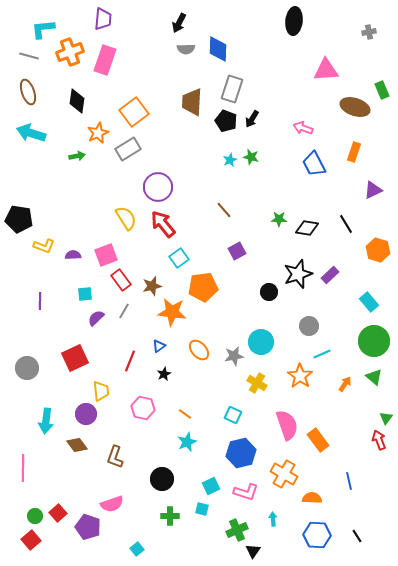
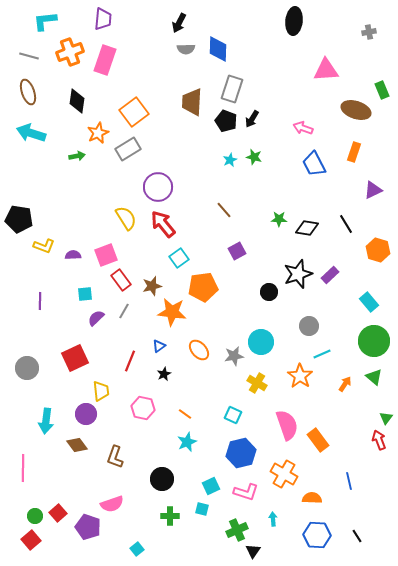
cyan L-shape at (43, 29): moved 2 px right, 8 px up
brown ellipse at (355, 107): moved 1 px right, 3 px down
green star at (251, 157): moved 3 px right
